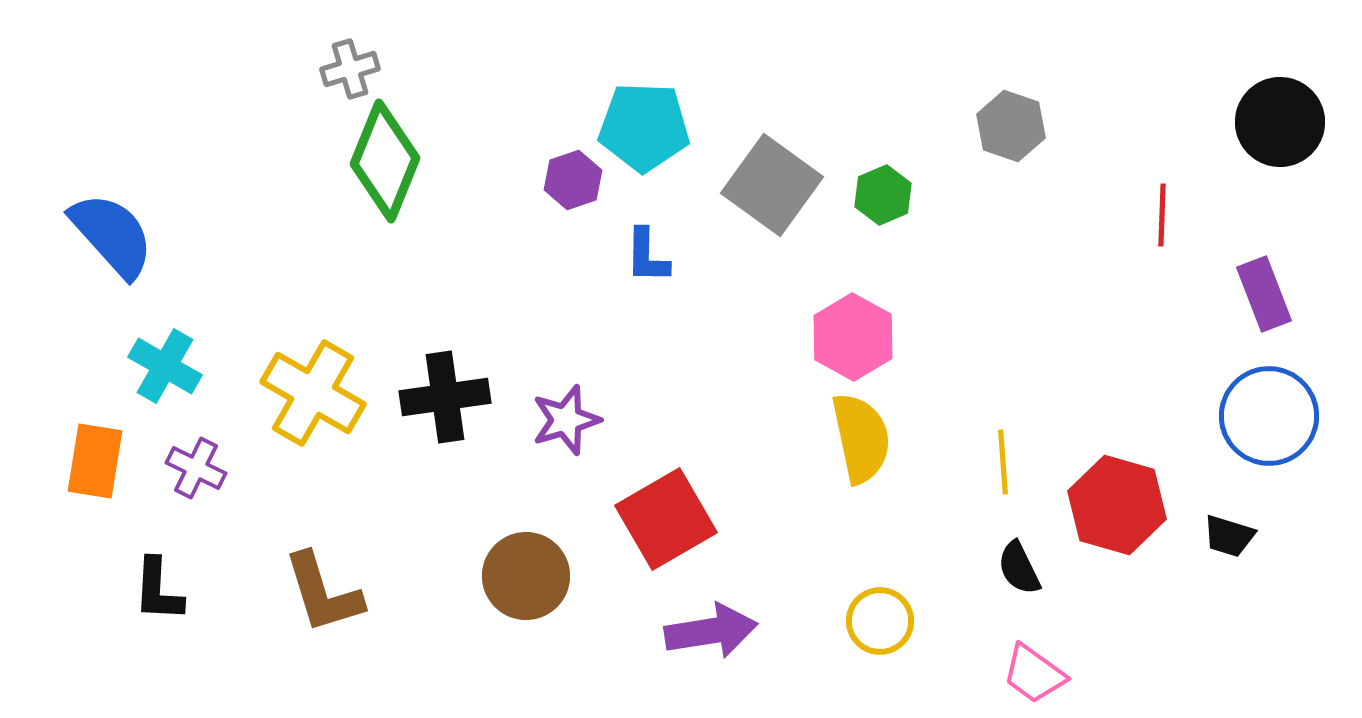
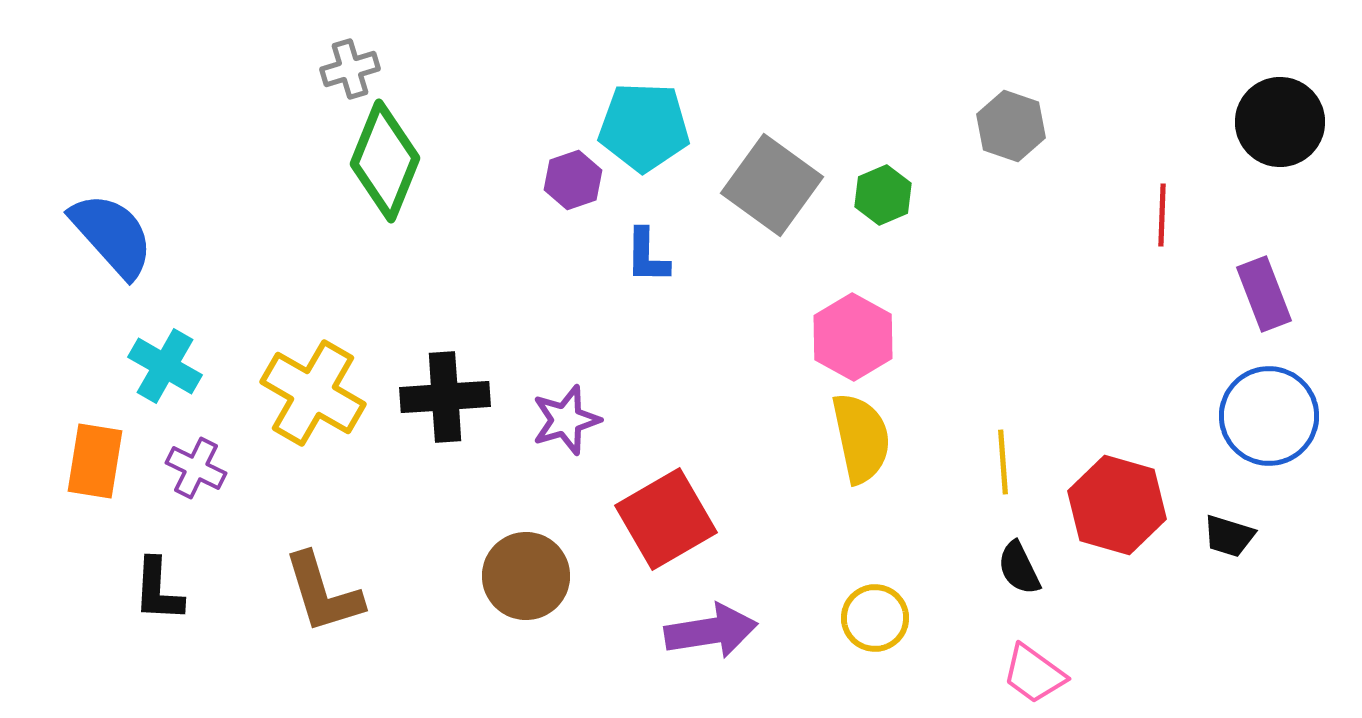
black cross: rotated 4 degrees clockwise
yellow circle: moved 5 px left, 3 px up
